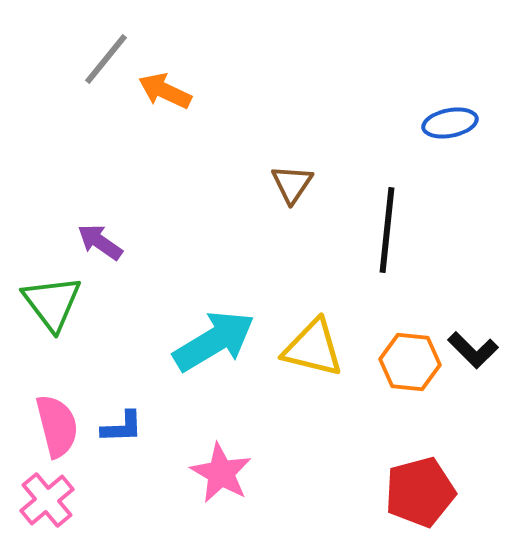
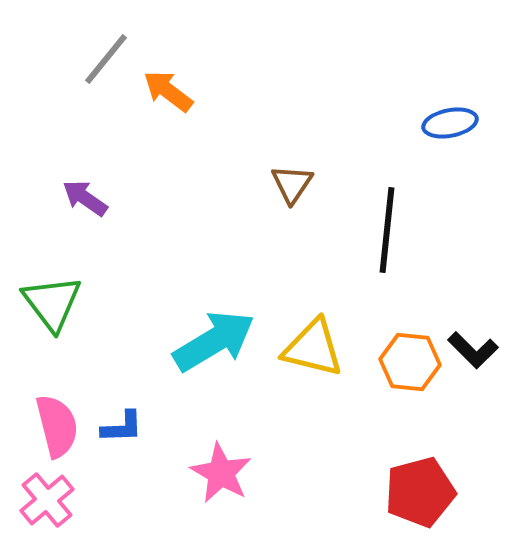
orange arrow: moved 3 px right; rotated 12 degrees clockwise
purple arrow: moved 15 px left, 44 px up
